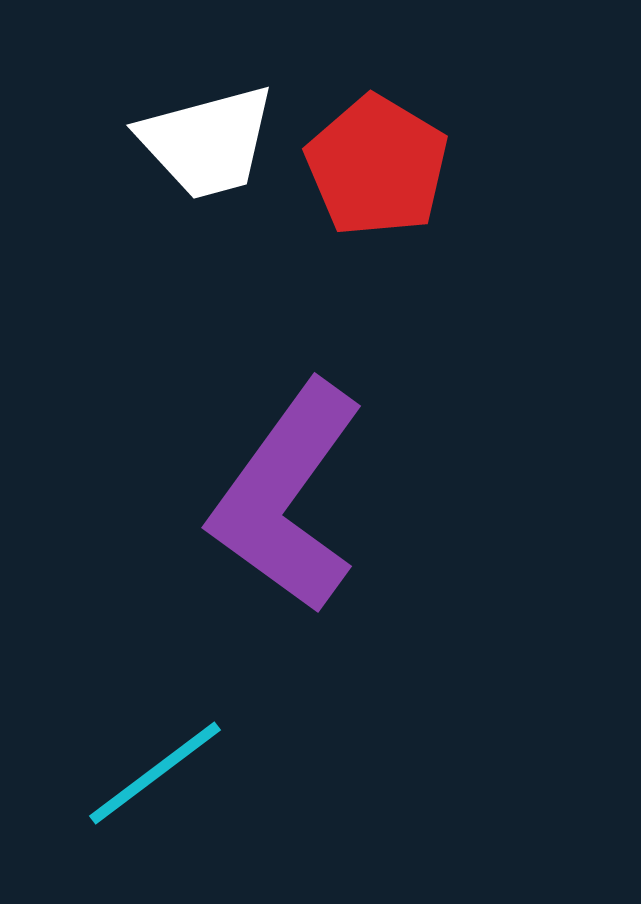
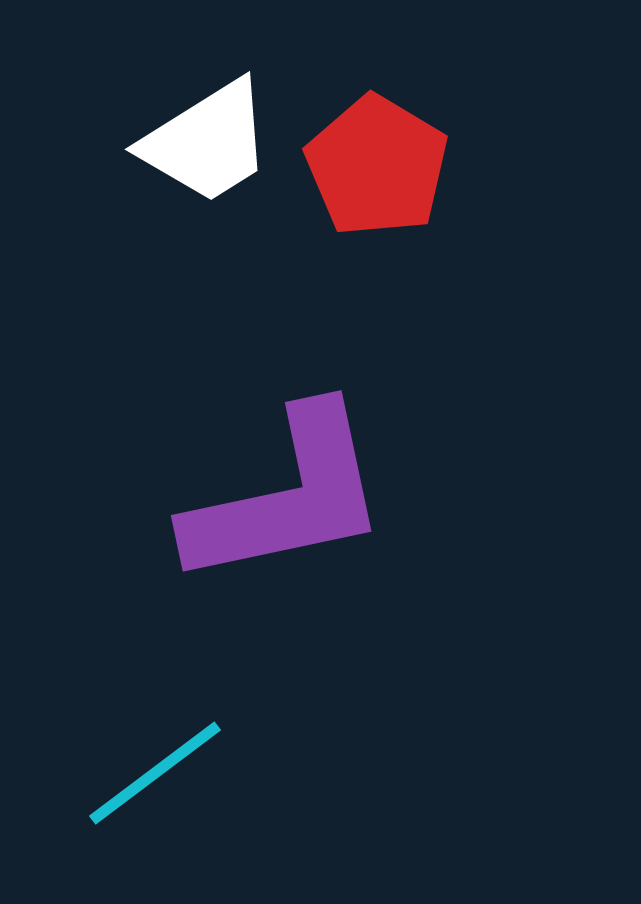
white trapezoid: rotated 17 degrees counterclockwise
purple L-shape: rotated 138 degrees counterclockwise
